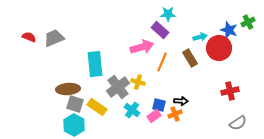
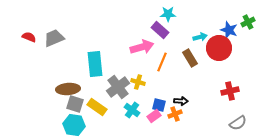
cyan hexagon: rotated 20 degrees counterclockwise
